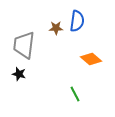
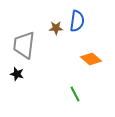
black star: moved 2 px left
